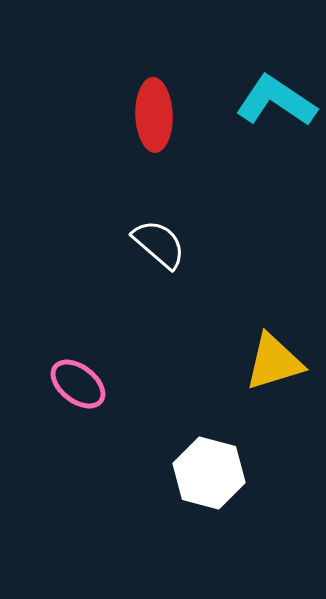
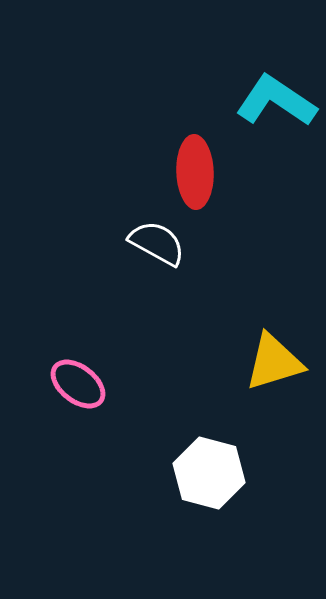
red ellipse: moved 41 px right, 57 px down
white semicircle: moved 2 px left, 1 px up; rotated 12 degrees counterclockwise
